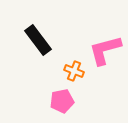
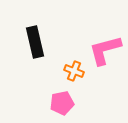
black rectangle: moved 3 px left, 2 px down; rotated 24 degrees clockwise
pink pentagon: moved 2 px down
